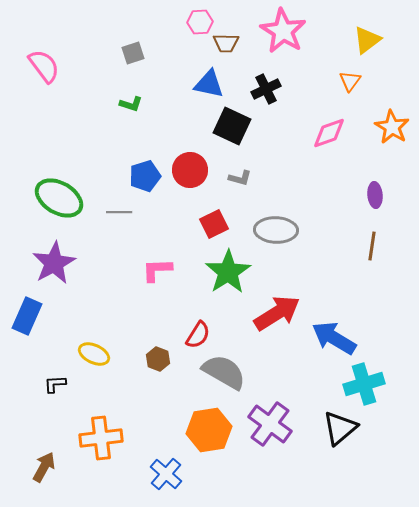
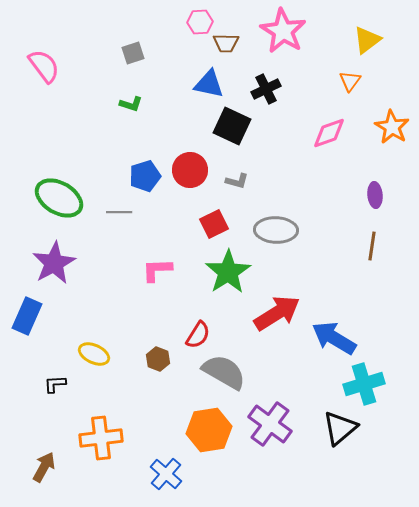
gray L-shape: moved 3 px left, 3 px down
